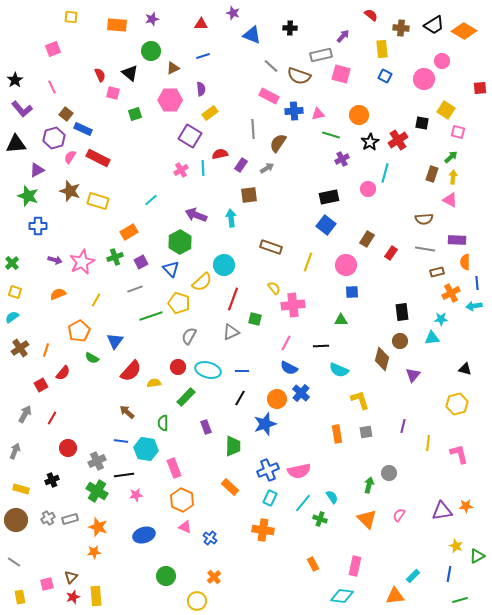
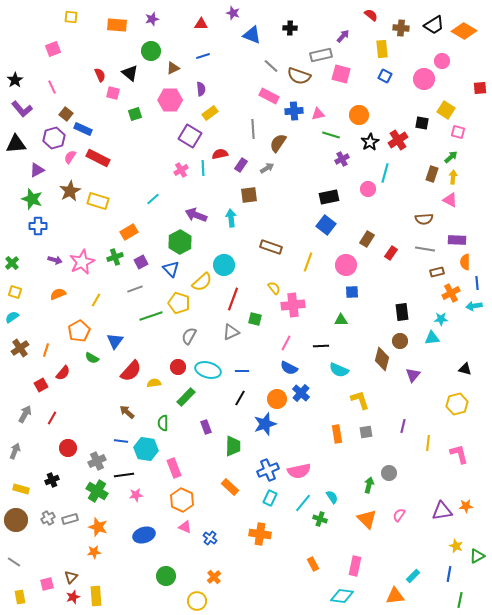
brown star at (70, 191): rotated 25 degrees clockwise
green star at (28, 196): moved 4 px right, 3 px down
cyan line at (151, 200): moved 2 px right, 1 px up
orange cross at (263, 530): moved 3 px left, 4 px down
green line at (460, 600): rotated 63 degrees counterclockwise
